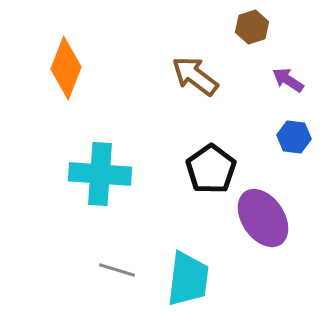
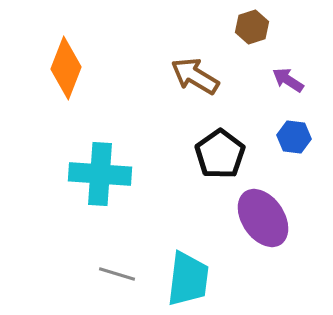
brown arrow: rotated 6 degrees counterclockwise
black pentagon: moved 9 px right, 15 px up
gray line: moved 4 px down
